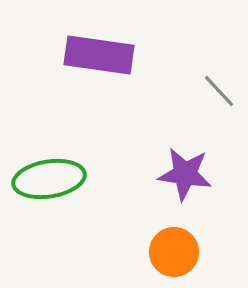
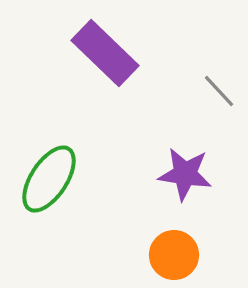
purple rectangle: moved 6 px right, 2 px up; rotated 36 degrees clockwise
green ellipse: rotated 48 degrees counterclockwise
orange circle: moved 3 px down
